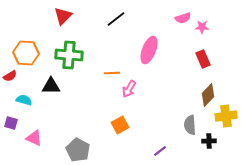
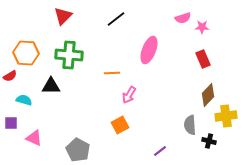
pink arrow: moved 6 px down
purple square: rotated 16 degrees counterclockwise
black cross: rotated 16 degrees clockwise
